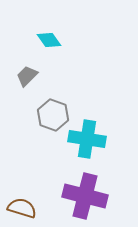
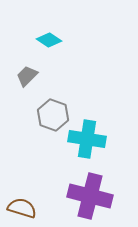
cyan diamond: rotated 20 degrees counterclockwise
purple cross: moved 5 px right
